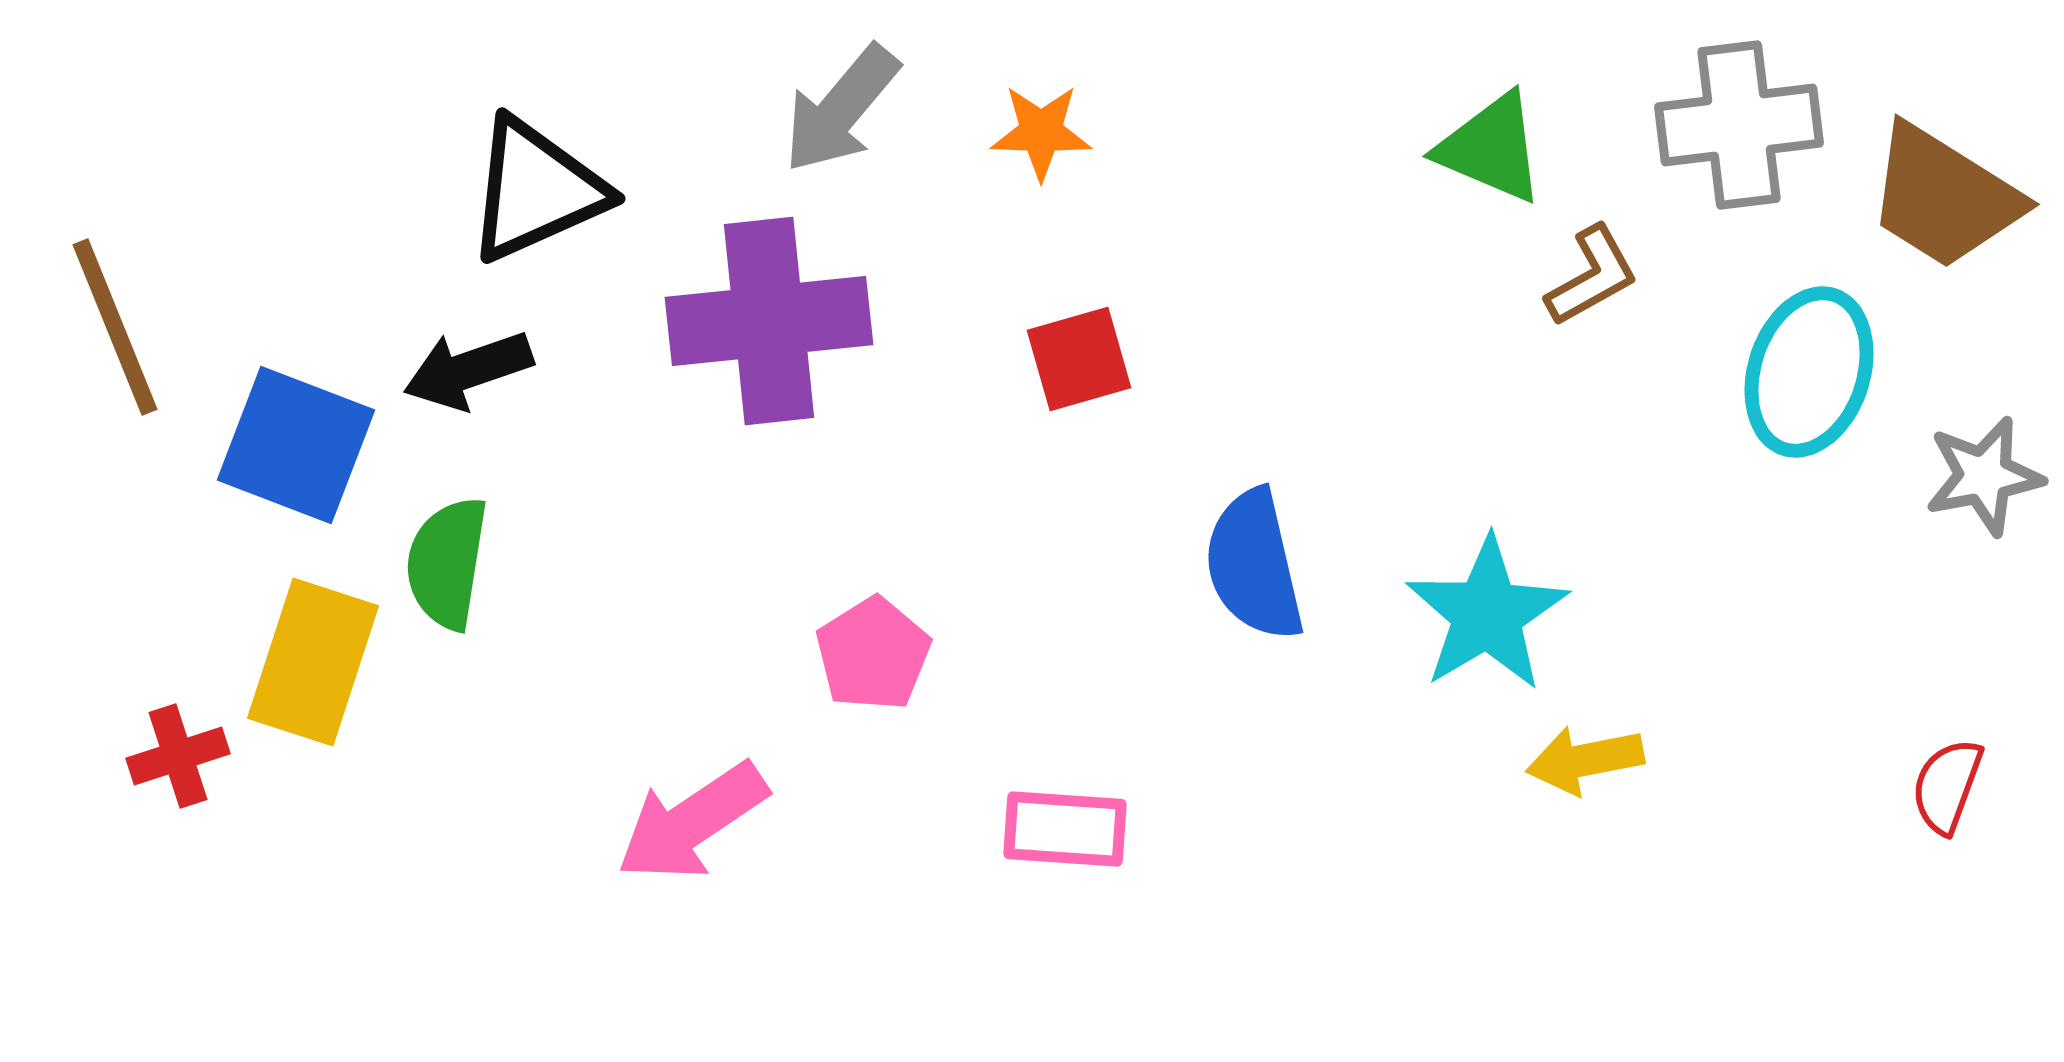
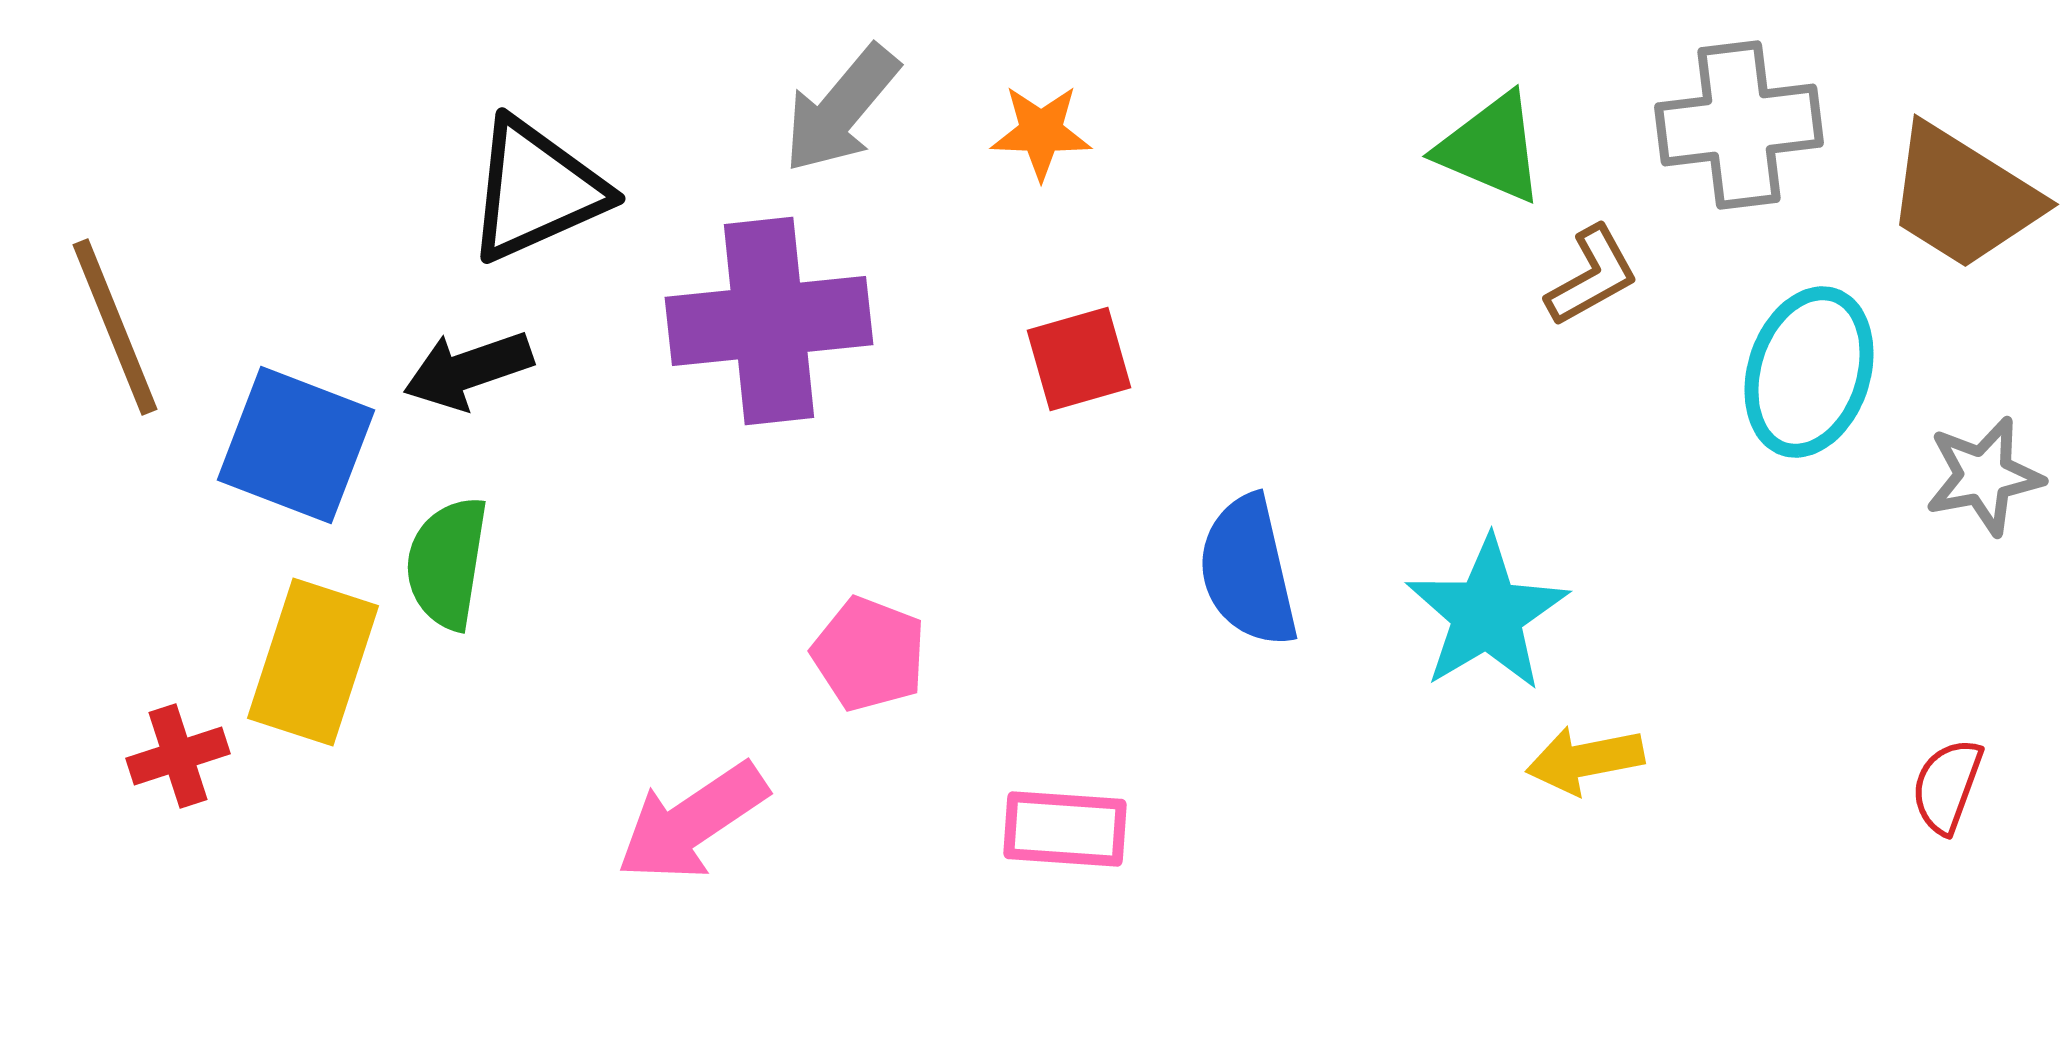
brown trapezoid: moved 19 px right
blue semicircle: moved 6 px left, 6 px down
pink pentagon: moved 4 px left; rotated 19 degrees counterclockwise
